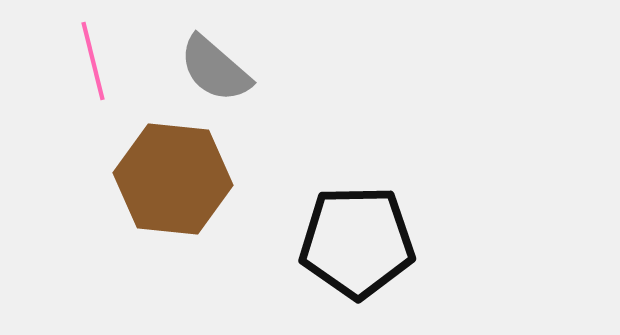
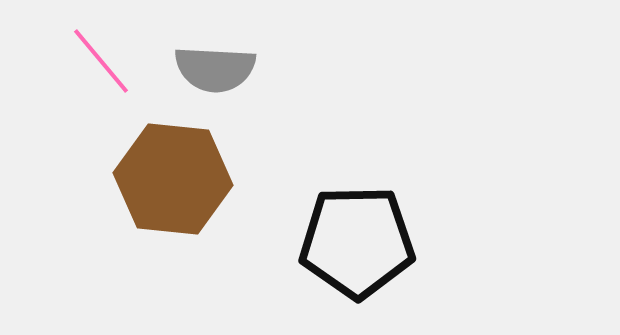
pink line: moved 8 px right; rotated 26 degrees counterclockwise
gray semicircle: rotated 38 degrees counterclockwise
